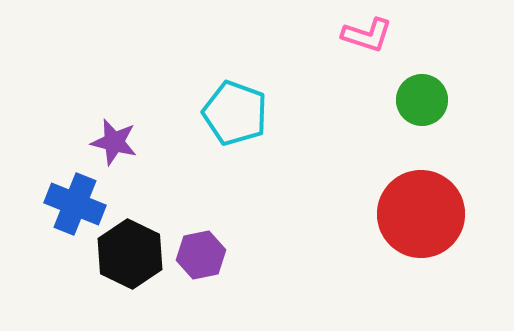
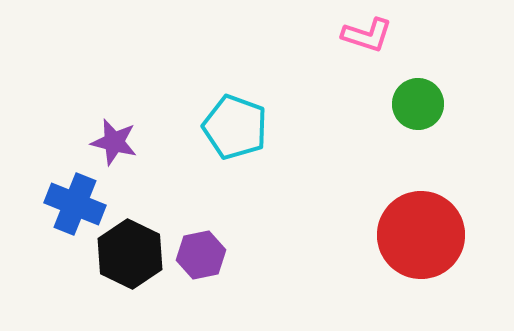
green circle: moved 4 px left, 4 px down
cyan pentagon: moved 14 px down
red circle: moved 21 px down
